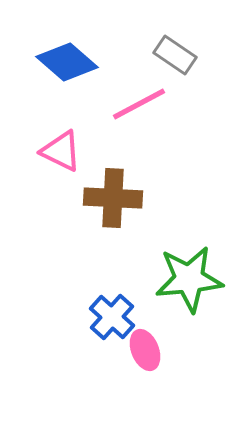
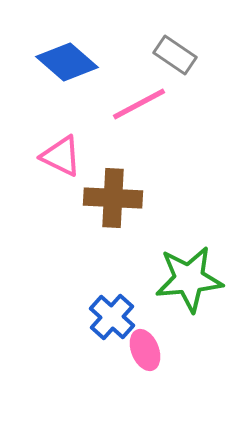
pink triangle: moved 5 px down
